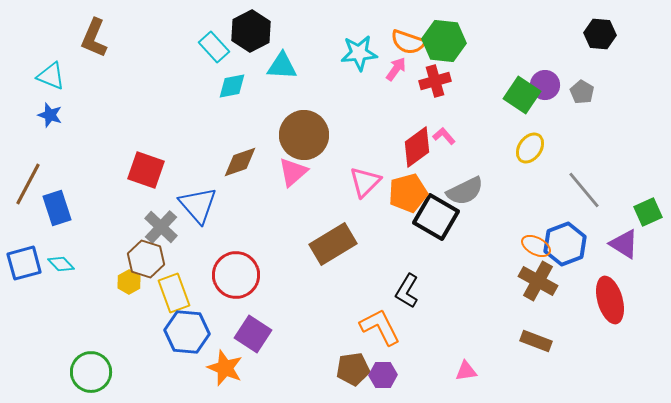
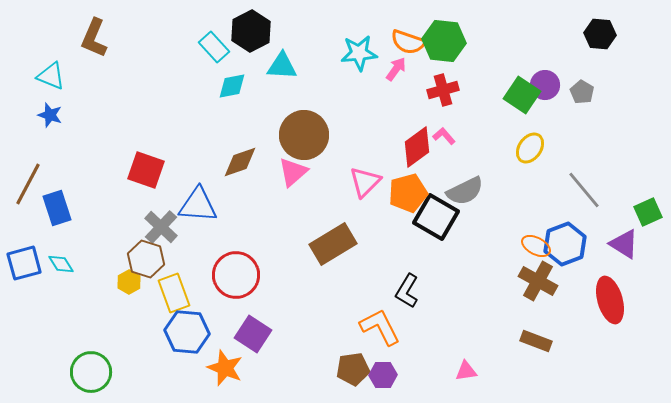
red cross at (435, 81): moved 8 px right, 9 px down
blue triangle at (198, 205): rotated 45 degrees counterclockwise
cyan diamond at (61, 264): rotated 12 degrees clockwise
